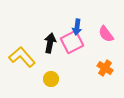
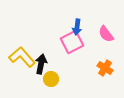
black arrow: moved 9 px left, 21 px down
